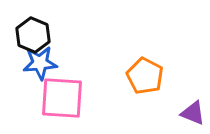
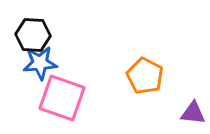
black hexagon: rotated 20 degrees counterclockwise
pink square: rotated 15 degrees clockwise
purple triangle: rotated 16 degrees counterclockwise
